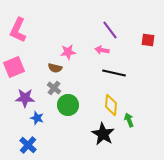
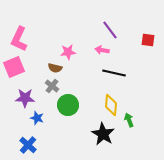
pink L-shape: moved 1 px right, 9 px down
gray cross: moved 2 px left, 2 px up
